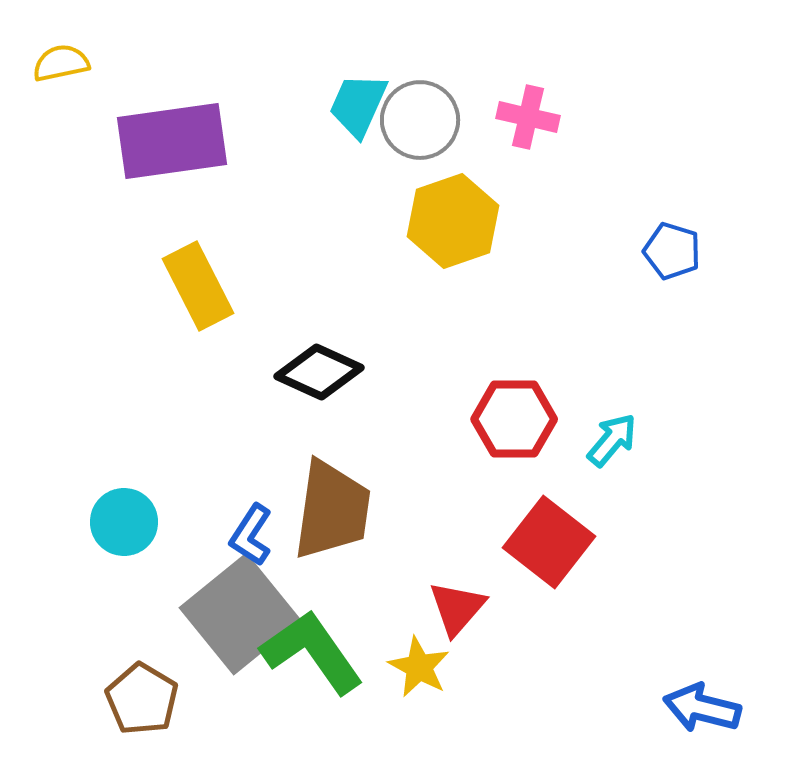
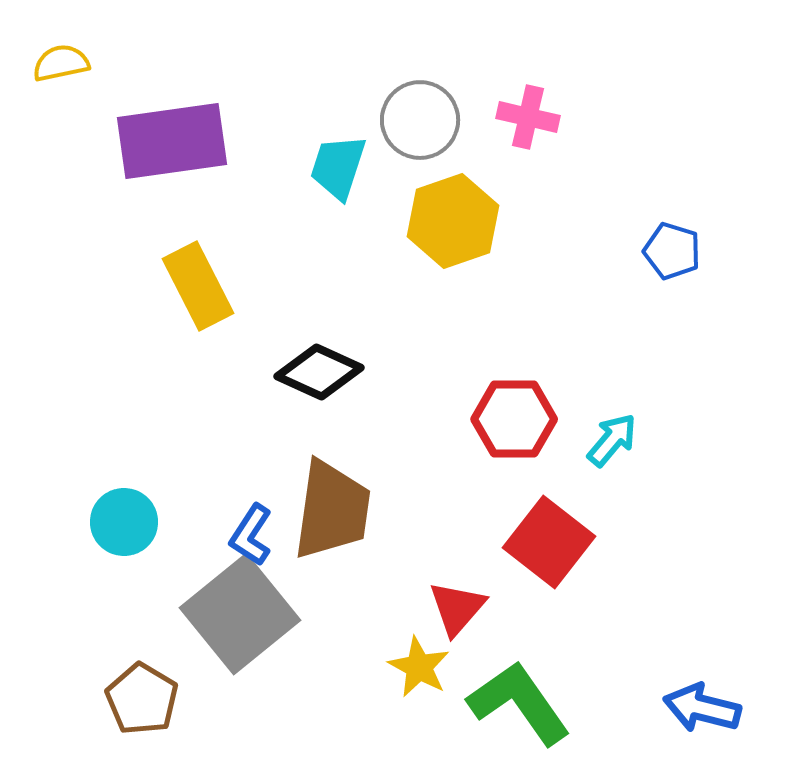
cyan trapezoid: moved 20 px left, 62 px down; rotated 6 degrees counterclockwise
green L-shape: moved 207 px right, 51 px down
